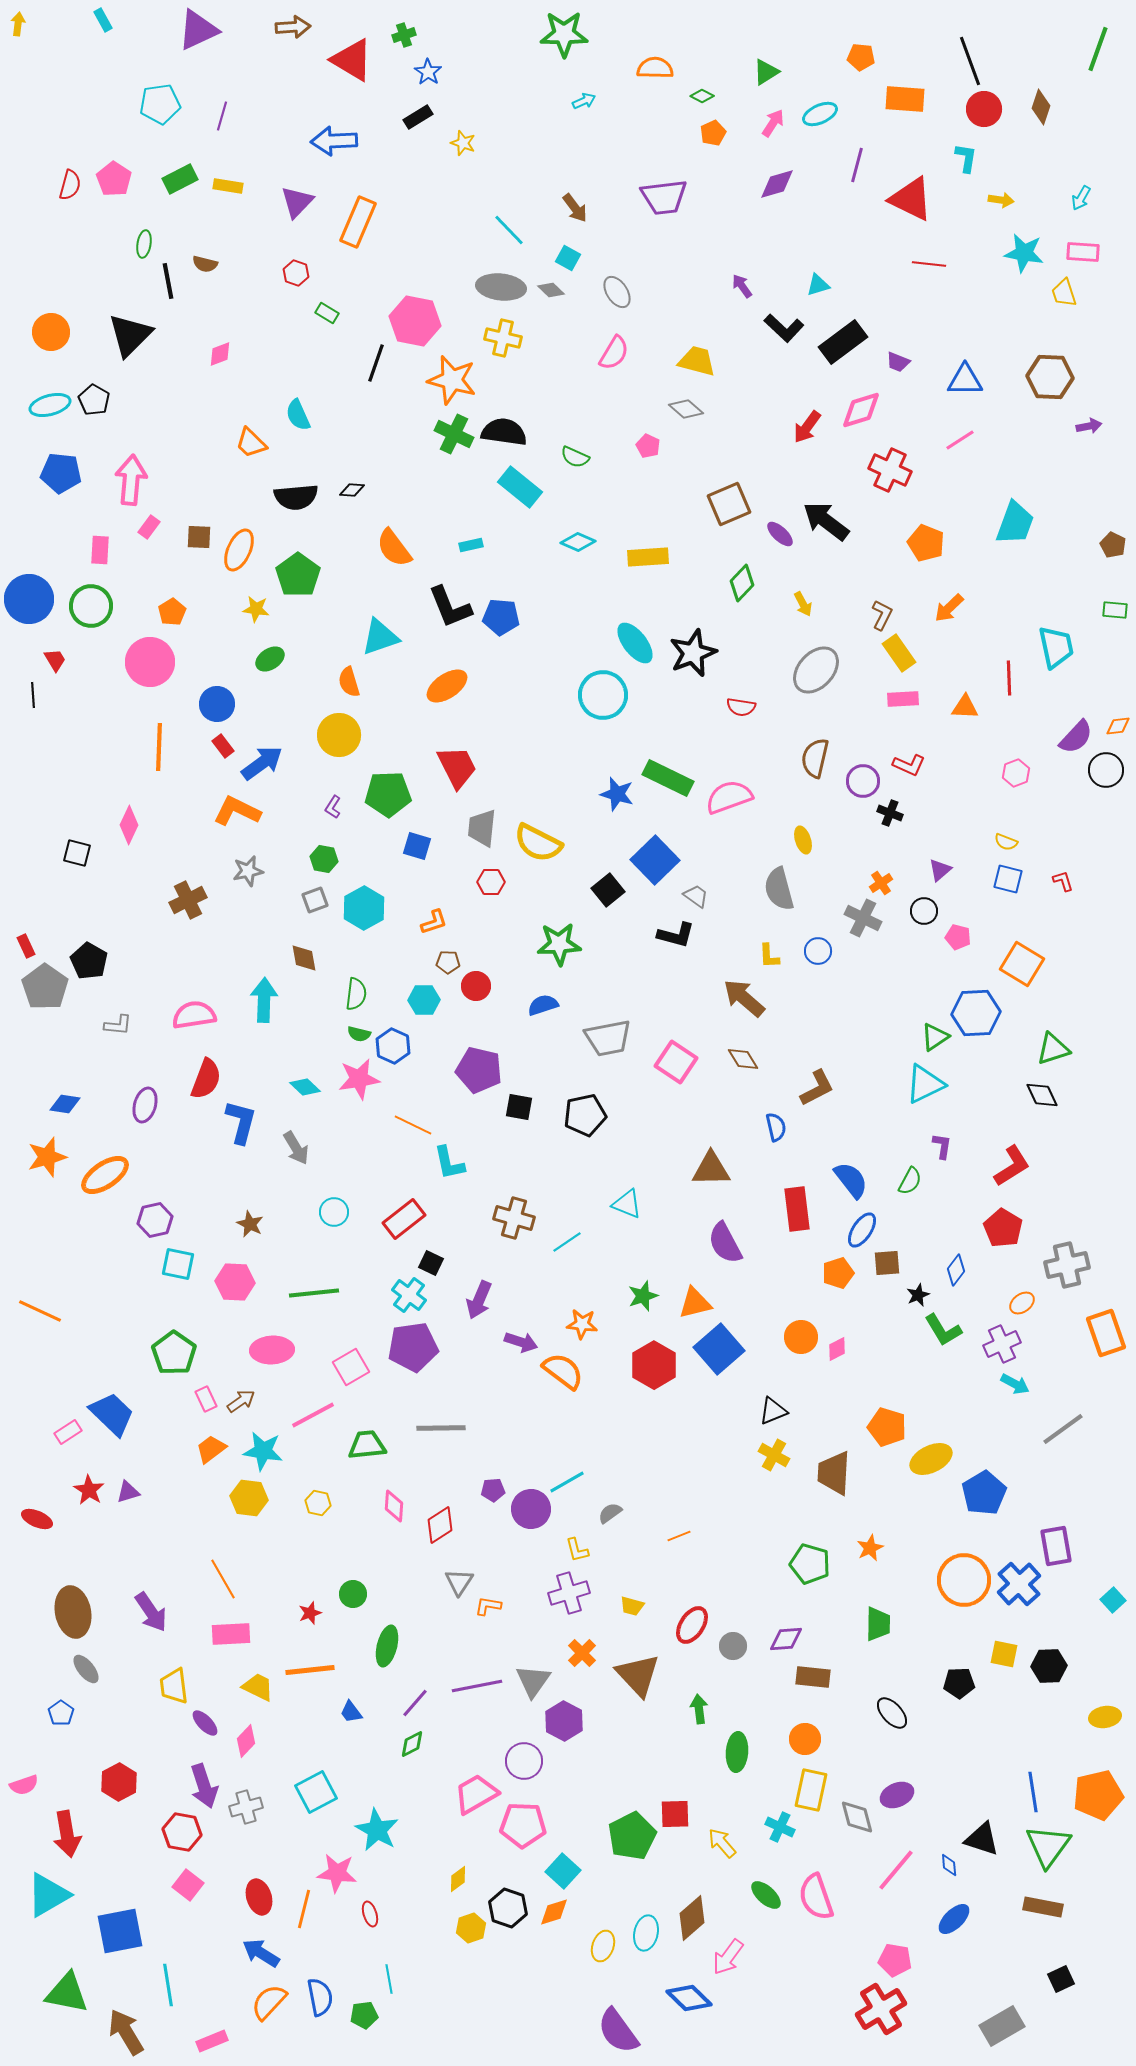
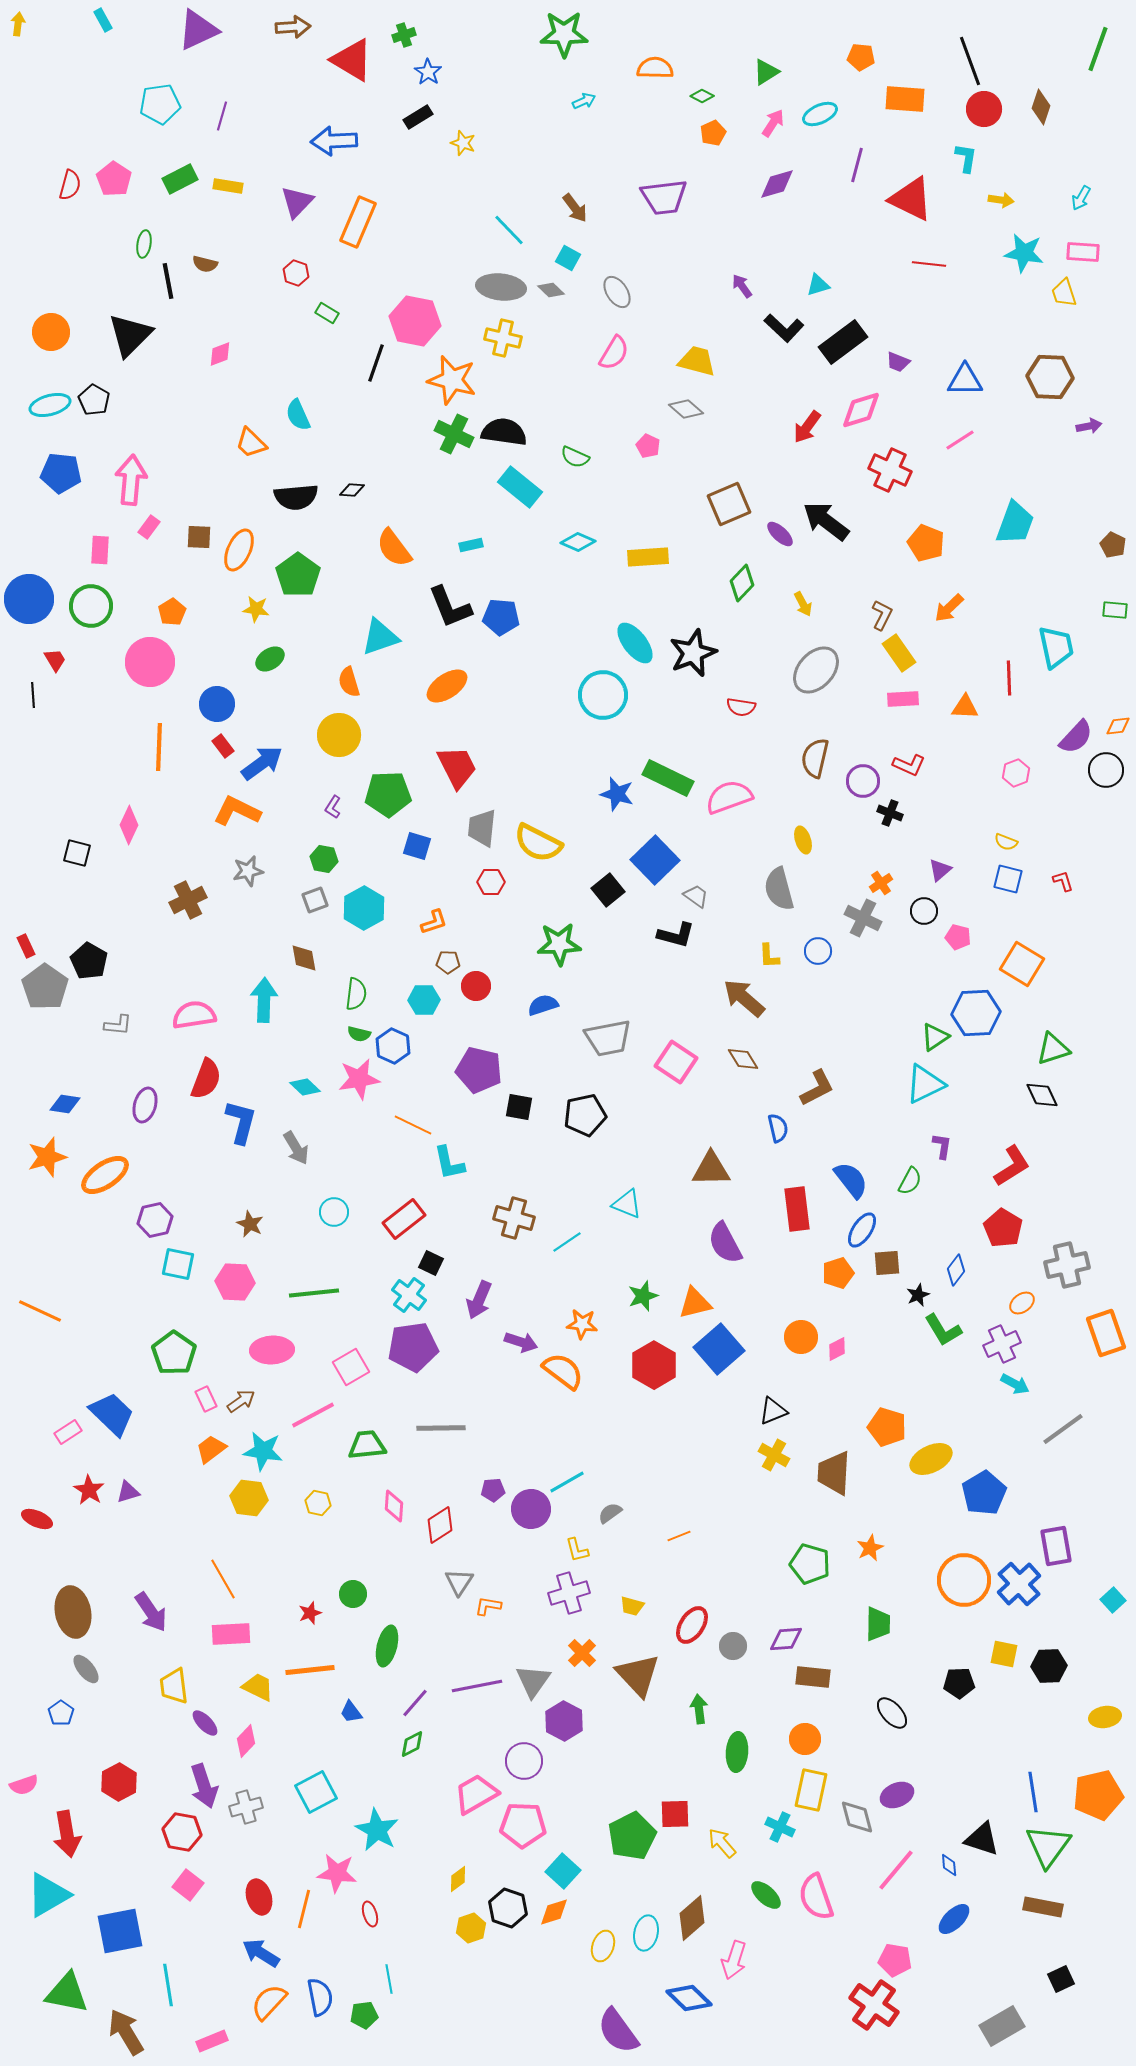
blue semicircle at (776, 1127): moved 2 px right, 1 px down
pink arrow at (728, 1957): moved 6 px right, 3 px down; rotated 18 degrees counterclockwise
red cross at (881, 2009): moved 7 px left, 4 px up; rotated 24 degrees counterclockwise
